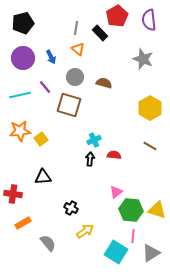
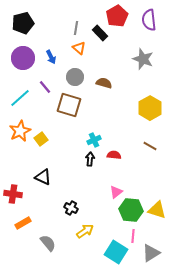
orange triangle: moved 1 px right, 1 px up
cyan line: moved 3 px down; rotated 30 degrees counterclockwise
orange star: rotated 20 degrees counterclockwise
black triangle: rotated 30 degrees clockwise
